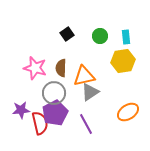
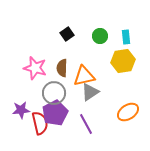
brown semicircle: moved 1 px right
